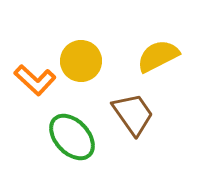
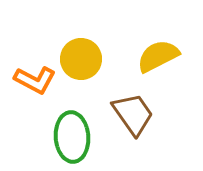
yellow circle: moved 2 px up
orange L-shape: rotated 15 degrees counterclockwise
green ellipse: rotated 39 degrees clockwise
